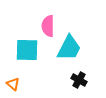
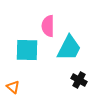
orange triangle: moved 3 px down
